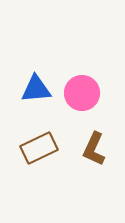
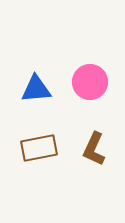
pink circle: moved 8 px right, 11 px up
brown rectangle: rotated 15 degrees clockwise
